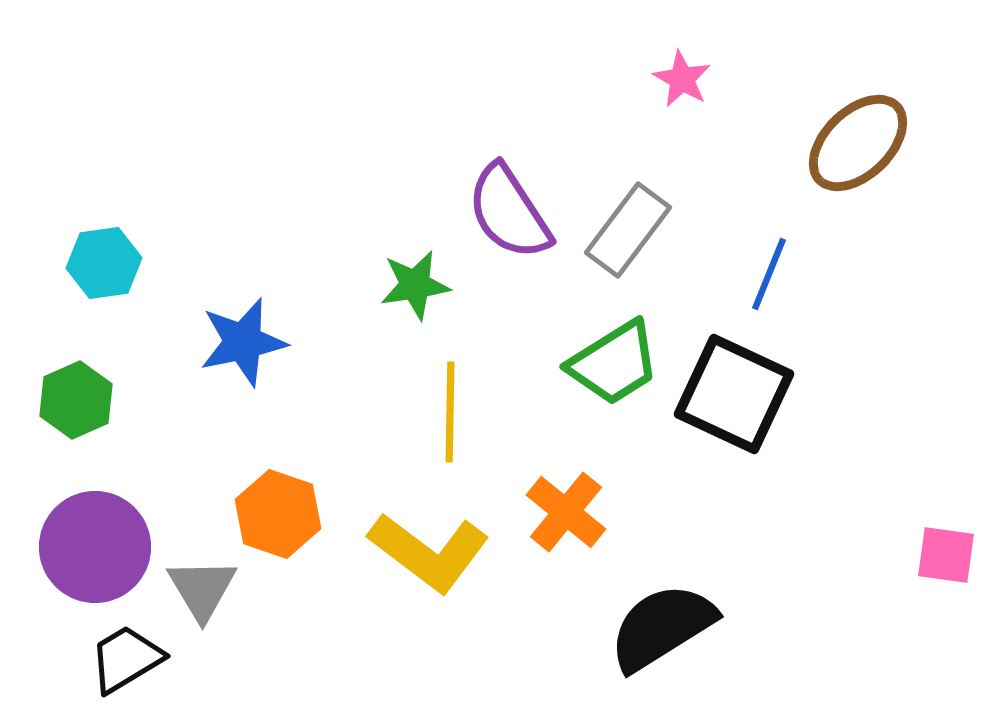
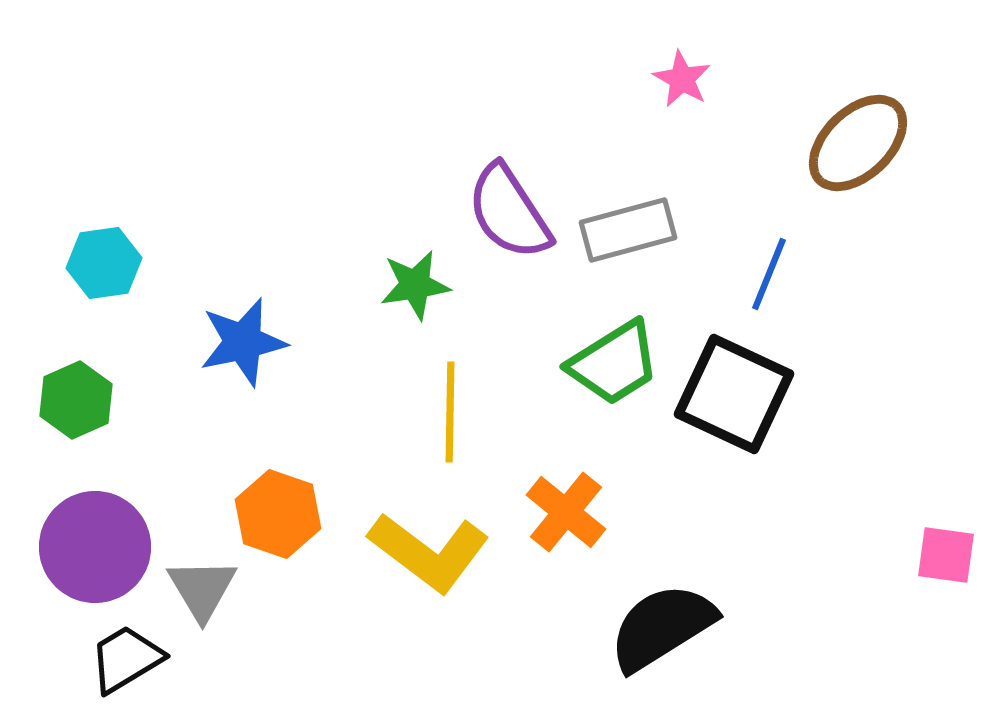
gray rectangle: rotated 38 degrees clockwise
